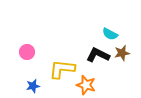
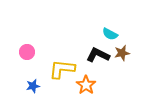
orange star: rotated 18 degrees clockwise
